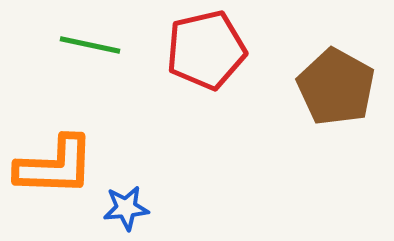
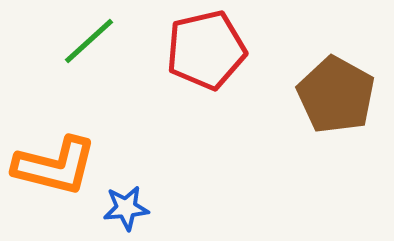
green line: moved 1 px left, 4 px up; rotated 54 degrees counterclockwise
brown pentagon: moved 8 px down
orange L-shape: rotated 12 degrees clockwise
